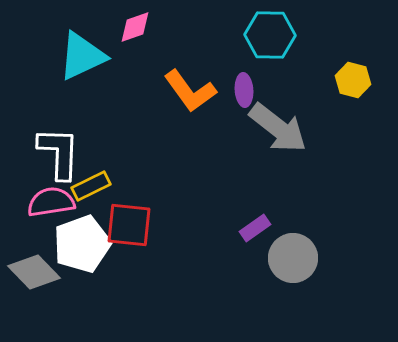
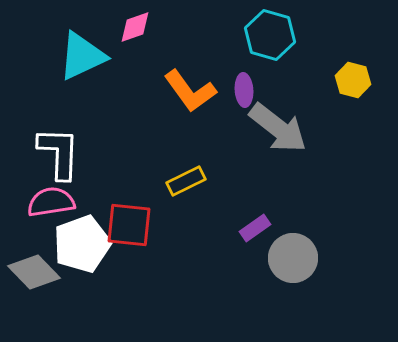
cyan hexagon: rotated 15 degrees clockwise
yellow rectangle: moved 95 px right, 5 px up
